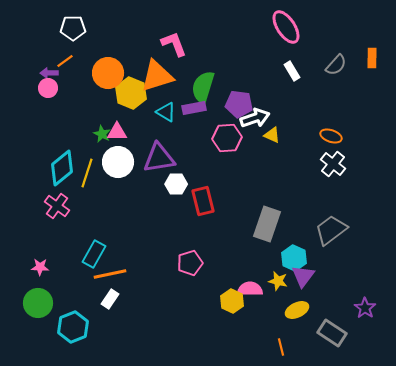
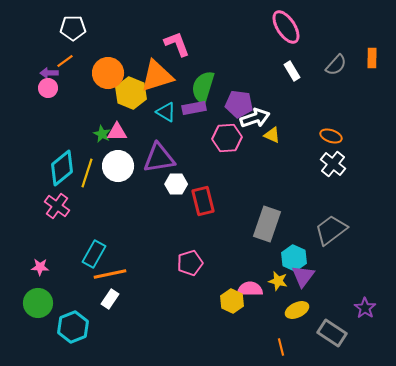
pink L-shape at (174, 44): moved 3 px right
white circle at (118, 162): moved 4 px down
